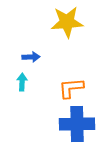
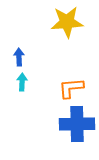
blue arrow: moved 12 px left; rotated 90 degrees counterclockwise
